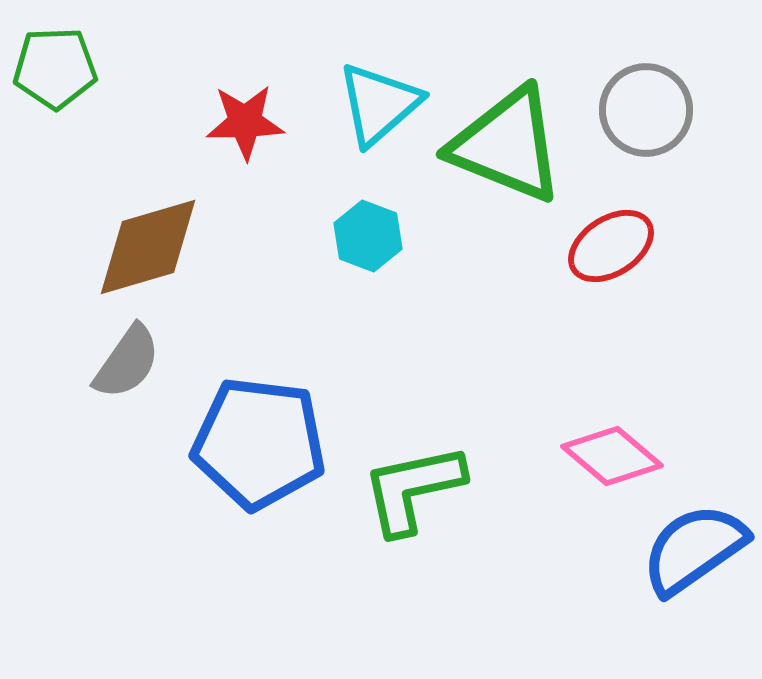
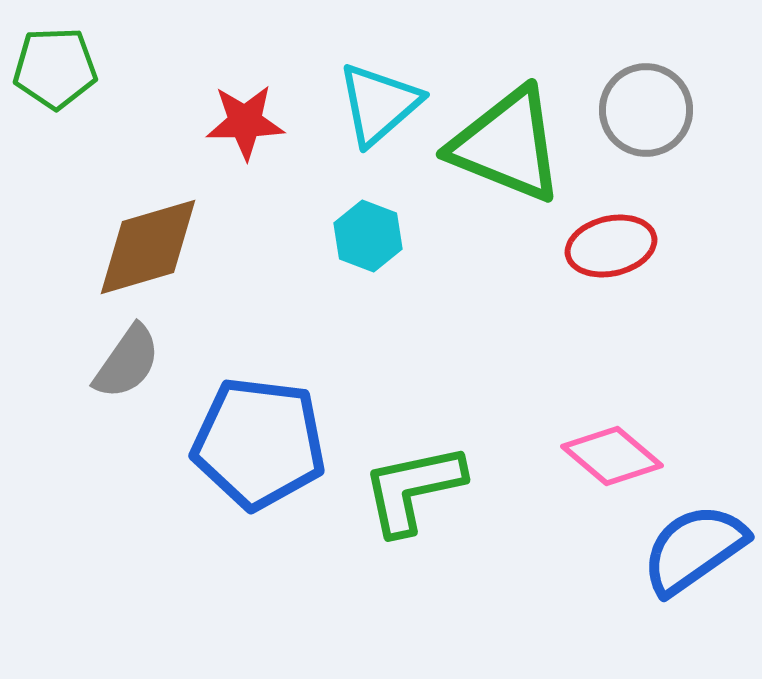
red ellipse: rotated 20 degrees clockwise
